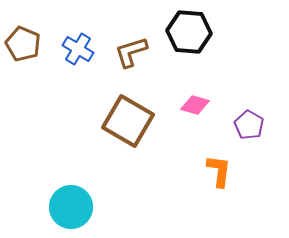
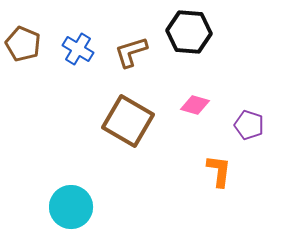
purple pentagon: rotated 12 degrees counterclockwise
